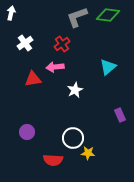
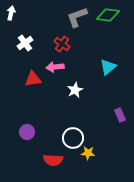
red cross: rotated 21 degrees counterclockwise
